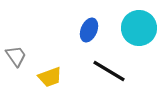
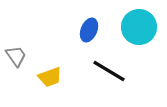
cyan circle: moved 1 px up
